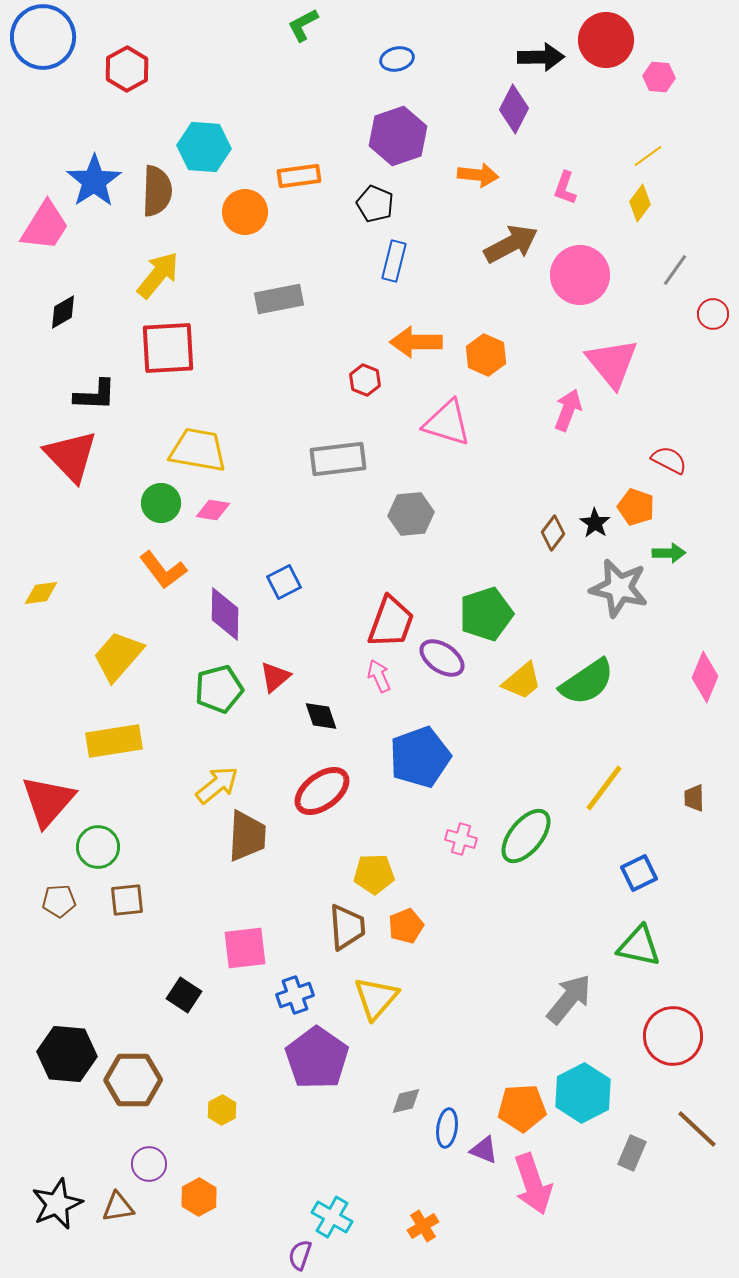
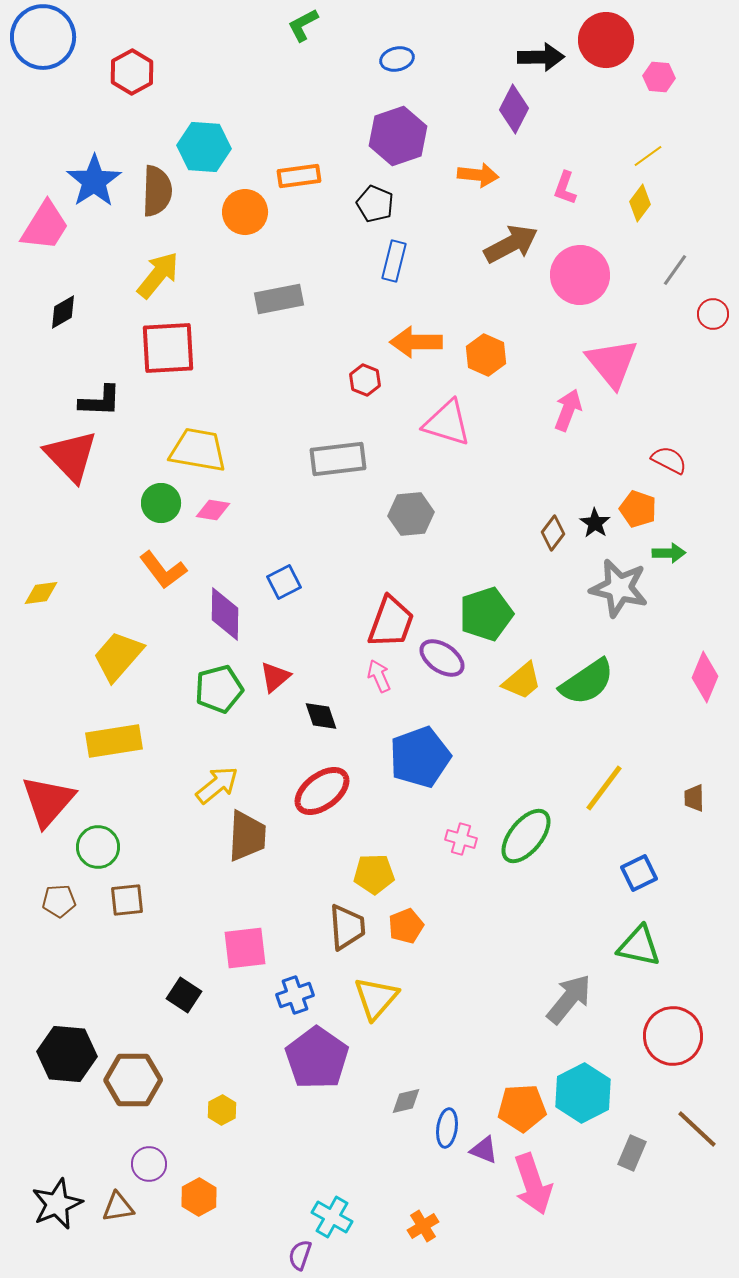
red hexagon at (127, 69): moved 5 px right, 3 px down
black L-shape at (95, 395): moved 5 px right, 6 px down
orange pentagon at (636, 507): moved 2 px right, 2 px down
